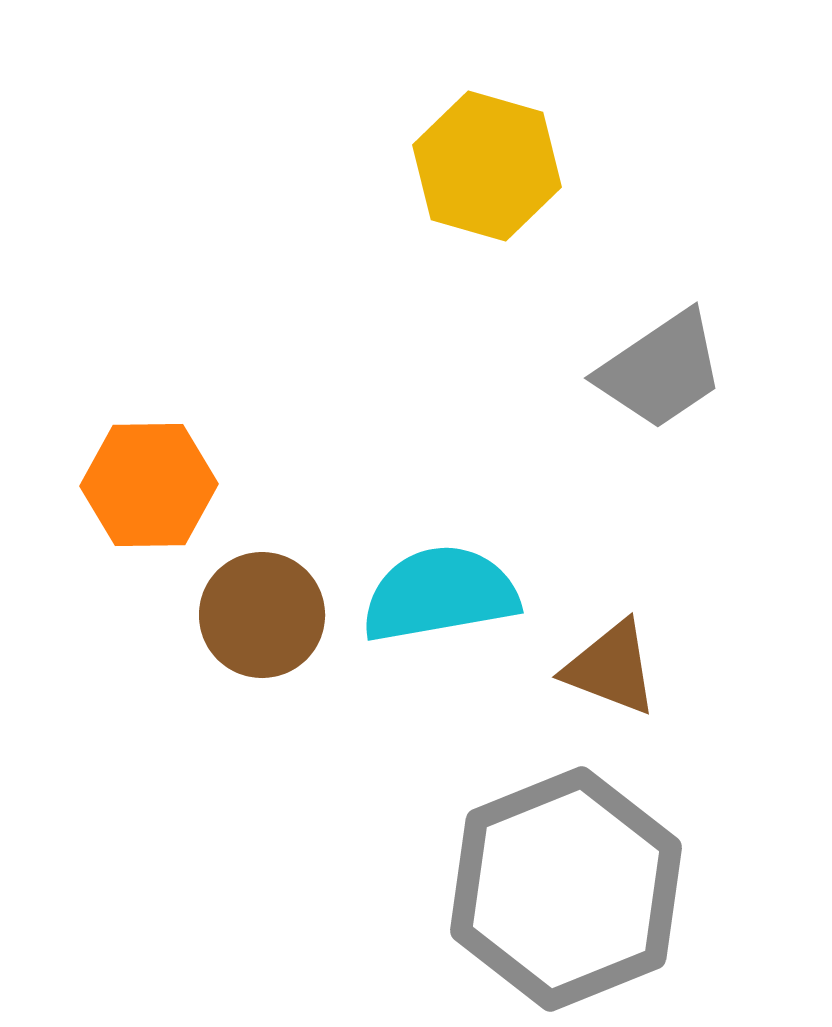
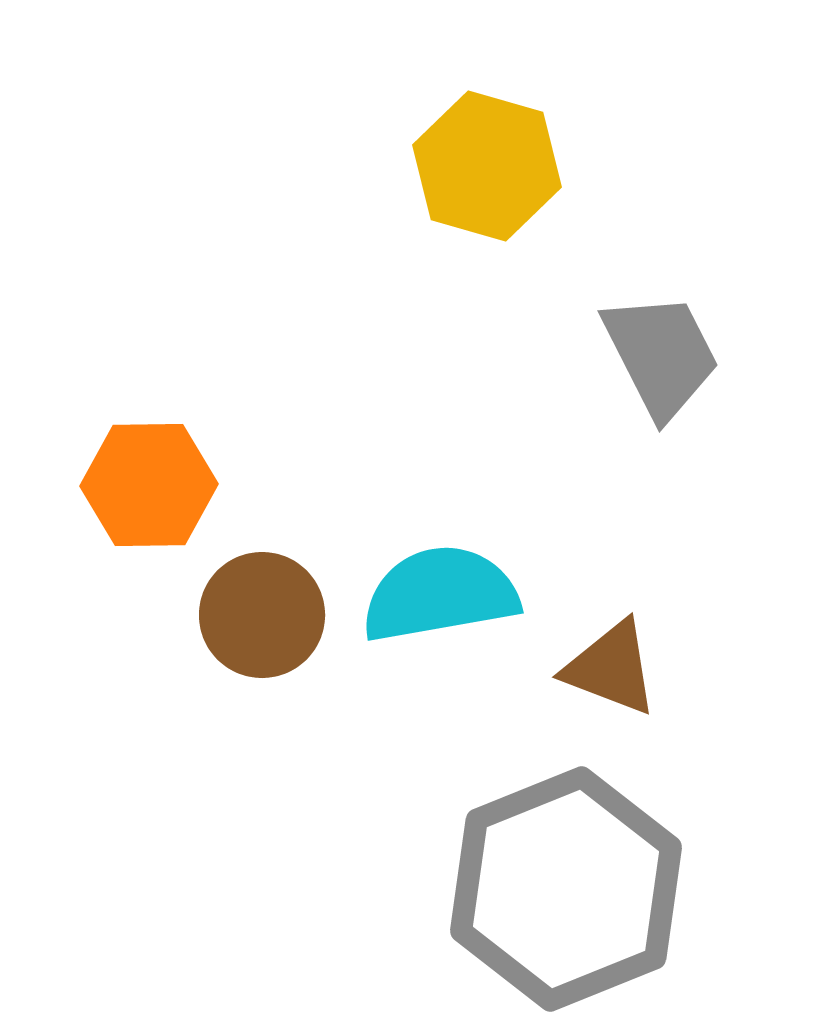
gray trapezoid: moved 15 px up; rotated 83 degrees counterclockwise
